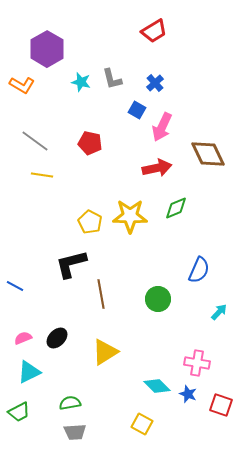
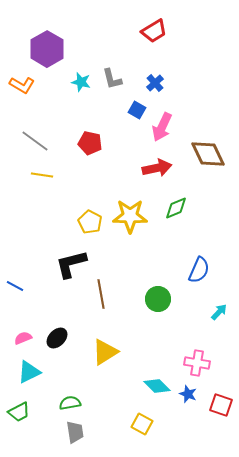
gray trapezoid: rotated 95 degrees counterclockwise
